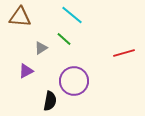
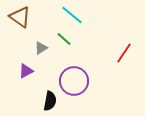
brown triangle: rotated 30 degrees clockwise
red line: rotated 40 degrees counterclockwise
